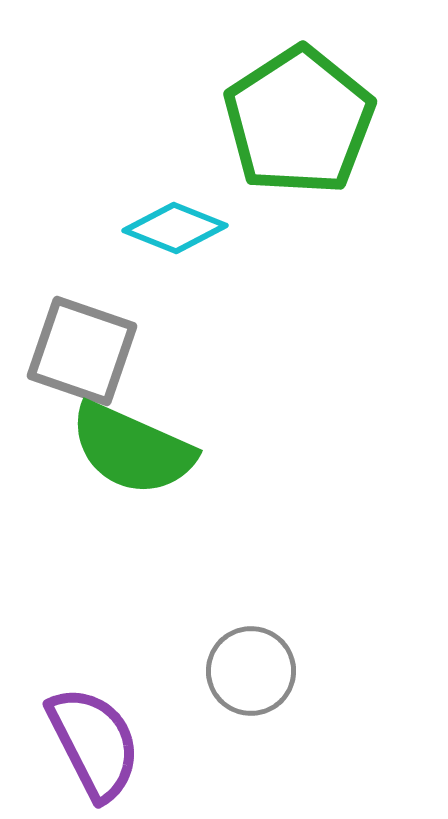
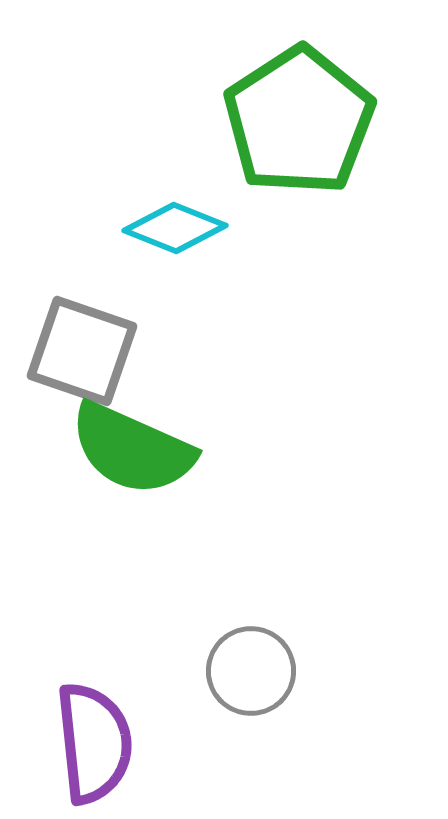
purple semicircle: rotated 21 degrees clockwise
